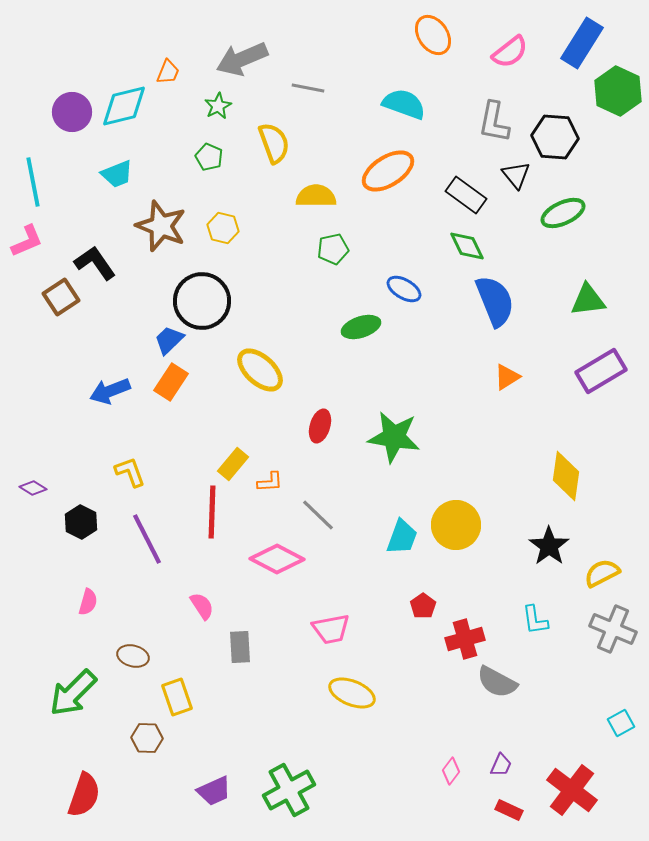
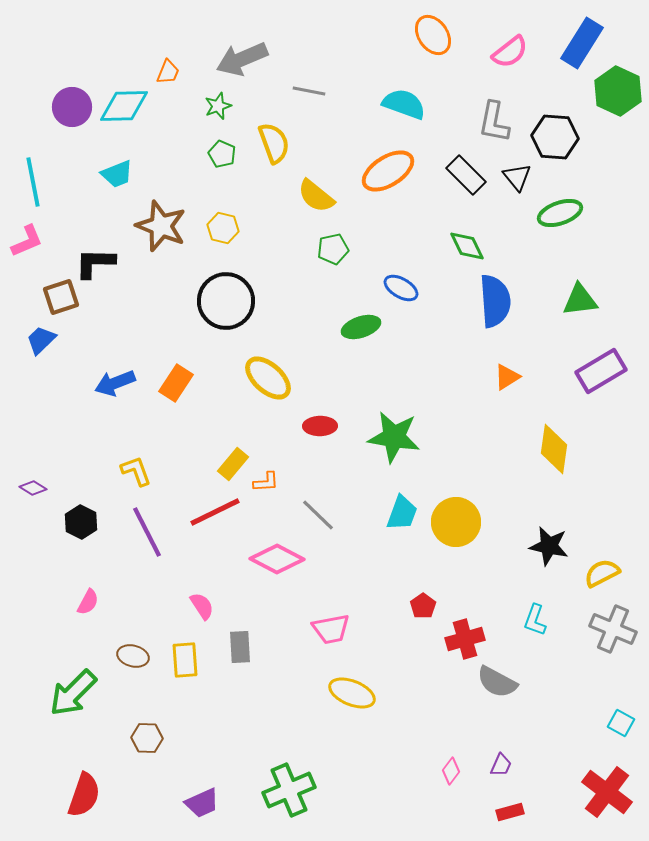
gray line at (308, 88): moved 1 px right, 3 px down
cyan diamond at (124, 106): rotated 12 degrees clockwise
green star at (218, 106): rotated 8 degrees clockwise
purple circle at (72, 112): moved 5 px up
green pentagon at (209, 157): moved 13 px right, 3 px up
black triangle at (516, 175): moved 1 px right, 2 px down
black rectangle at (466, 195): moved 20 px up; rotated 9 degrees clockwise
yellow semicircle at (316, 196): rotated 141 degrees counterclockwise
green ellipse at (563, 213): moved 3 px left; rotated 6 degrees clockwise
black L-shape at (95, 263): rotated 54 degrees counterclockwise
blue ellipse at (404, 289): moved 3 px left, 1 px up
brown square at (61, 297): rotated 15 degrees clockwise
green triangle at (588, 300): moved 8 px left
black circle at (202, 301): moved 24 px right
blue semicircle at (495, 301): rotated 18 degrees clockwise
blue trapezoid at (169, 340): moved 128 px left
yellow ellipse at (260, 370): moved 8 px right, 8 px down
orange rectangle at (171, 382): moved 5 px right, 1 px down
blue arrow at (110, 391): moved 5 px right, 8 px up
red ellipse at (320, 426): rotated 72 degrees clockwise
yellow L-shape at (130, 472): moved 6 px right, 1 px up
yellow diamond at (566, 476): moved 12 px left, 27 px up
orange L-shape at (270, 482): moved 4 px left
red line at (212, 512): moved 3 px right; rotated 62 degrees clockwise
yellow circle at (456, 525): moved 3 px up
cyan trapezoid at (402, 537): moved 24 px up
purple line at (147, 539): moved 7 px up
black star at (549, 546): rotated 24 degrees counterclockwise
pink semicircle at (88, 602): rotated 12 degrees clockwise
cyan L-shape at (535, 620): rotated 28 degrees clockwise
yellow rectangle at (177, 697): moved 8 px right, 37 px up; rotated 15 degrees clockwise
cyan square at (621, 723): rotated 32 degrees counterclockwise
green cross at (289, 790): rotated 6 degrees clockwise
red cross at (572, 790): moved 35 px right, 2 px down
purple trapezoid at (214, 791): moved 12 px left, 12 px down
red rectangle at (509, 810): moved 1 px right, 2 px down; rotated 40 degrees counterclockwise
